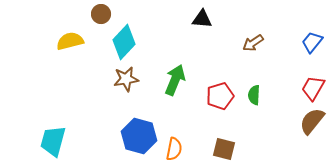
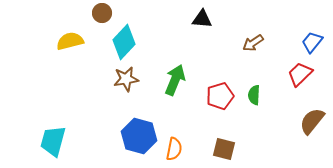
brown circle: moved 1 px right, 1 px up
red trapezoid: moved 13 px left, 14 px up; rotated 16 degrees clockwise
